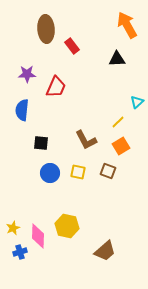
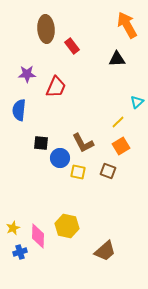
blue semicircle: moved 3 px left
brown L-shape: moved 3 px left, 3 px down
blue circle: moved 10 px right, 15 px up
